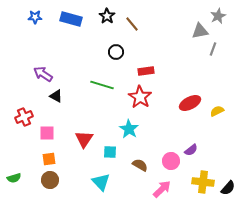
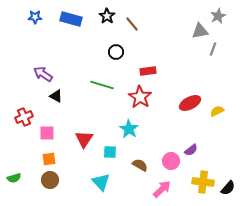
red rectangle: moved 2 px right
